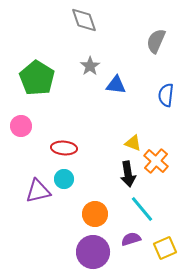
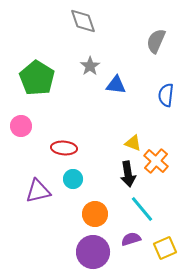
gray diamond: moved 1 px left, 1 px down
cyan circle: moved 9 px right
